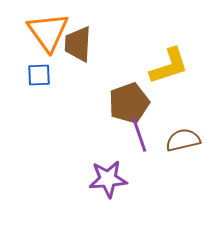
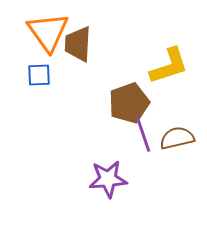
purple line: moved 4 px right
brown semicircle: moved 6 px left, 2 px up
